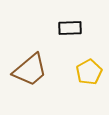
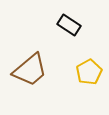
black rectangle: moved 1 px left, 3 px up; rotated 35 degrees clockwise
